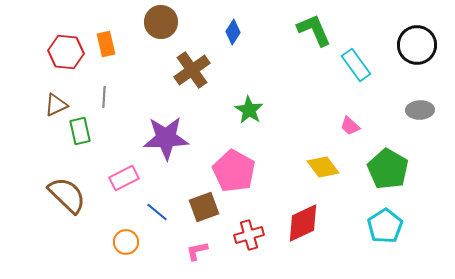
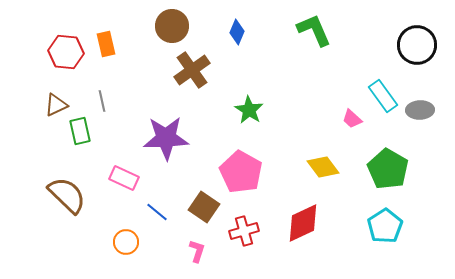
brown circle: moved 11 px right, 4 px down
blue diamond: moved 4 px right; rotated 10 degrees counterclockwise
cyan rectangle: moved 27 px right, 31 px down
gray line: moved 2 px left, 4 px down; rotated 15 degrees counterclockwise
pink trapezoid: moved 2 px right, 7 px up
pink pentagon: moved 7 px right, 1 px down
pink rectangle: rotated 52 degrees clockwise
brown square: rotated 36 degrees counterclockwise
red cross: moved 5 px left, 4 px up
pink L-shape: rotated 120 degrees clockwise
